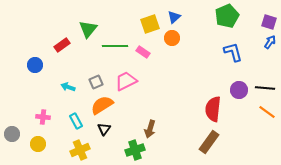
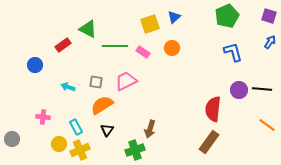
purple square: moved 6 px up
green triangle: rotated 42 degrees counterclockwise
orange circle: moved 10 px down
red rectangle: moved 1 px right
gray square: rotated 32 degrees clockwise
black line: moved 3 px left, 1 px down
orange line: moved 13 px down
cyan rectangle: moved 6 px down
black triangle: moved 3 px right, 1 px down
gray circle: moved 5 px down
yellow circle: moved 21 px right
